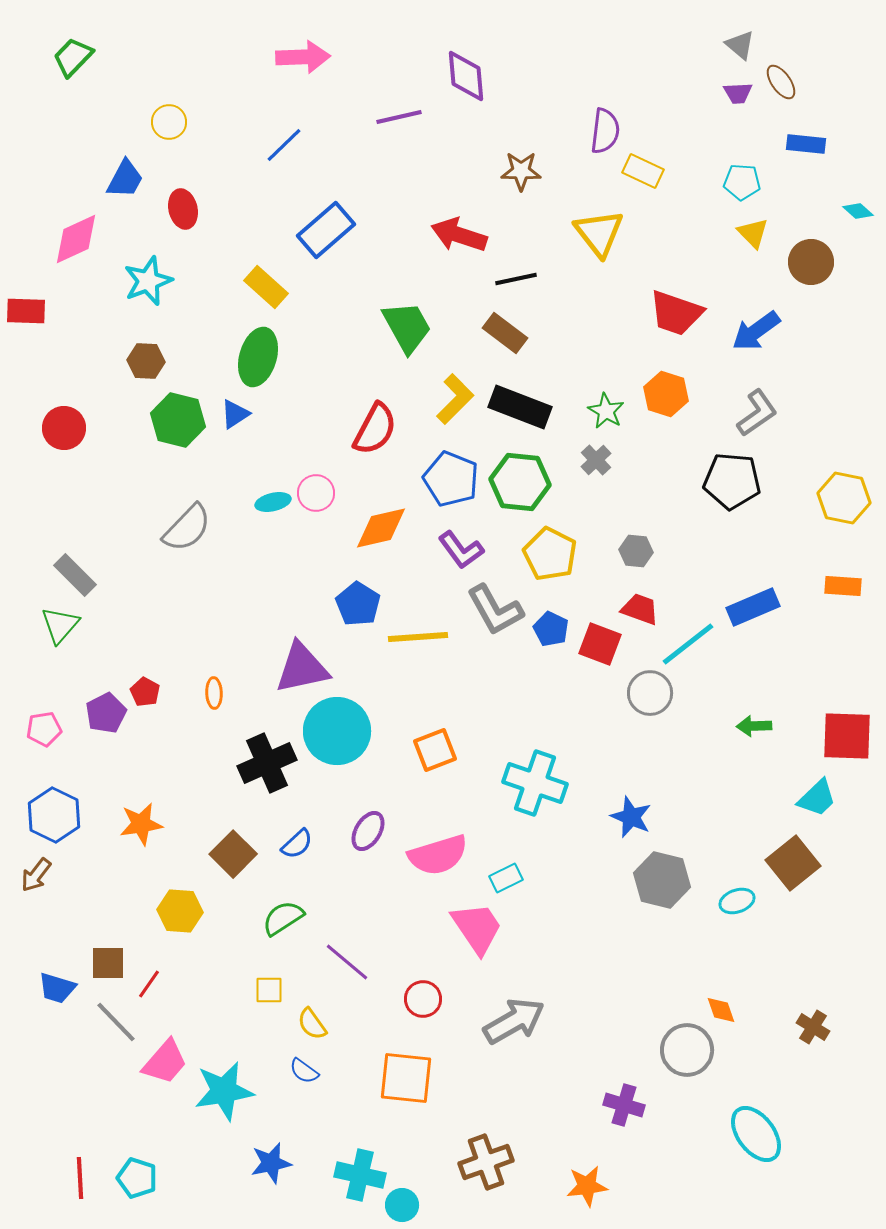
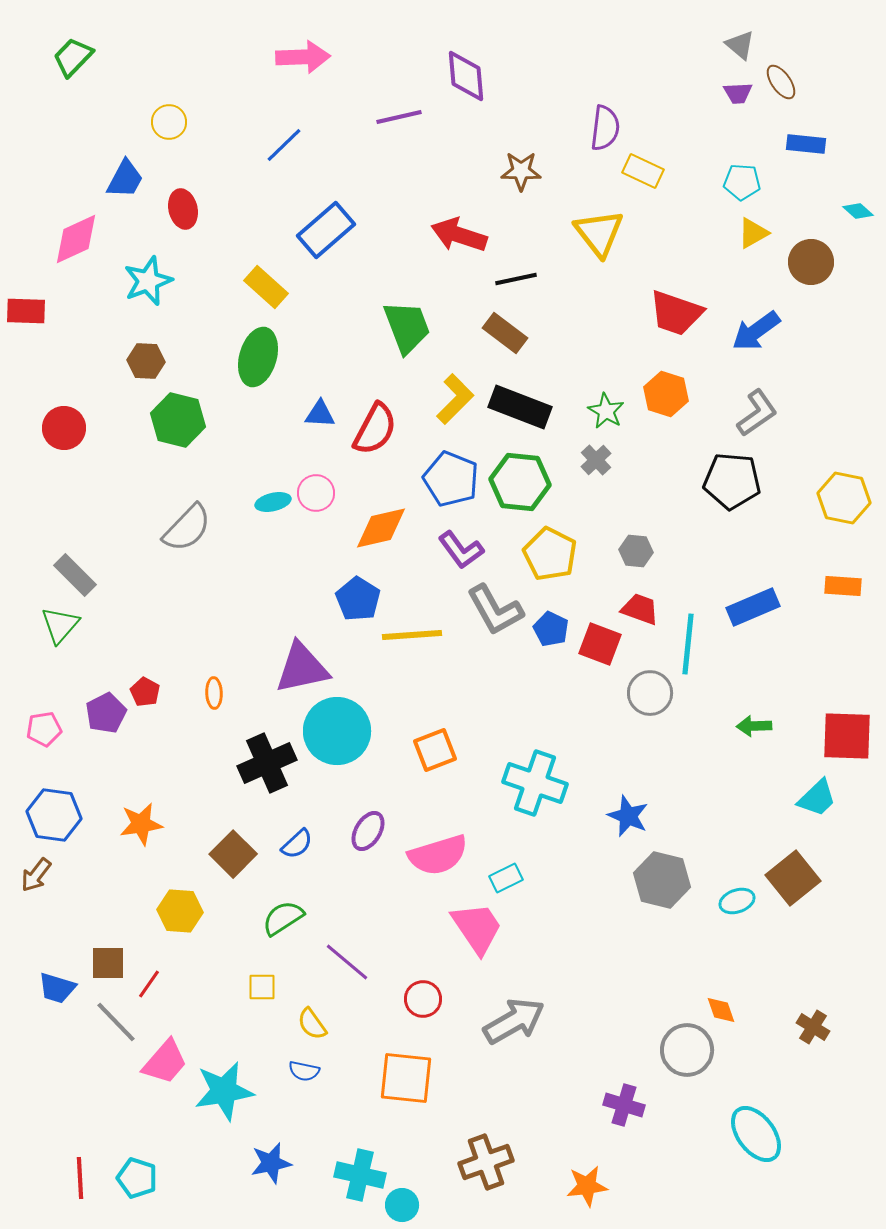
purple semicircle at (605, 131): moved 3 px up
yellow triangle at (753, 233): rotated 44 degrees clockwise
green trapezoid at (407, 327): rotated 8 degrees clockwise
blue triangle at (235, 414): moved 85 px right; rotated 36 degrees clockwise
blue pentagon at (358, 604): moved 5 px up
yellow line at (418, 637): moved 6 px left, 2 px up
cyan line at (688, 644): rotated 46 degrees counterclockwise
blue hexagon at (54, 815): rotated 18 degrees counterclockwise
blue star at (631, 817): moved 3 px left, 1 px up
brown square at (793, 863): moved 15 px down
yellow square at (269, 990): moved 7 px left, 3 px up
blue semicircle at (304, 1071): rotated 24 degrees counterclockwise
